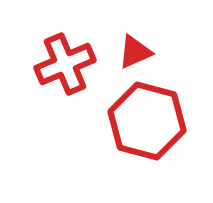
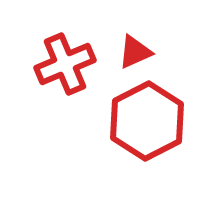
red hexagon: rotated 18 degrees clockwise
